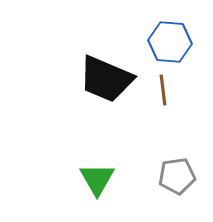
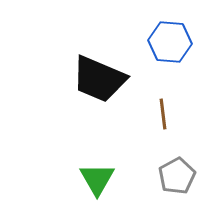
black trapezoid: moved 7 px left
brown line: moved 24 px down
gray pentagon: rotated 21 degrees counterclockwise
